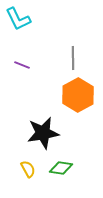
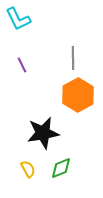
purple line: rotated 42 degrees clockwise
green diamond: rotated 30 degrees counterclockwise
